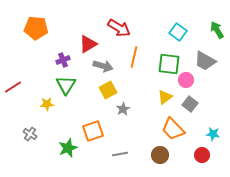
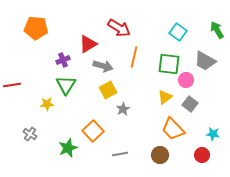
red line: moved 1 px left, 2 px up; rotated 24 degrees clockwise
orange square: rotated 25 degrees counterclockwise
